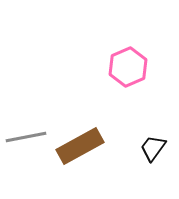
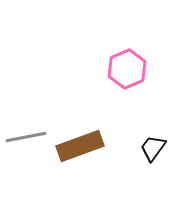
pink hexagon: moved 1 px left, 2 px down
brown rectangle: rotated 9 degrees clockwise
